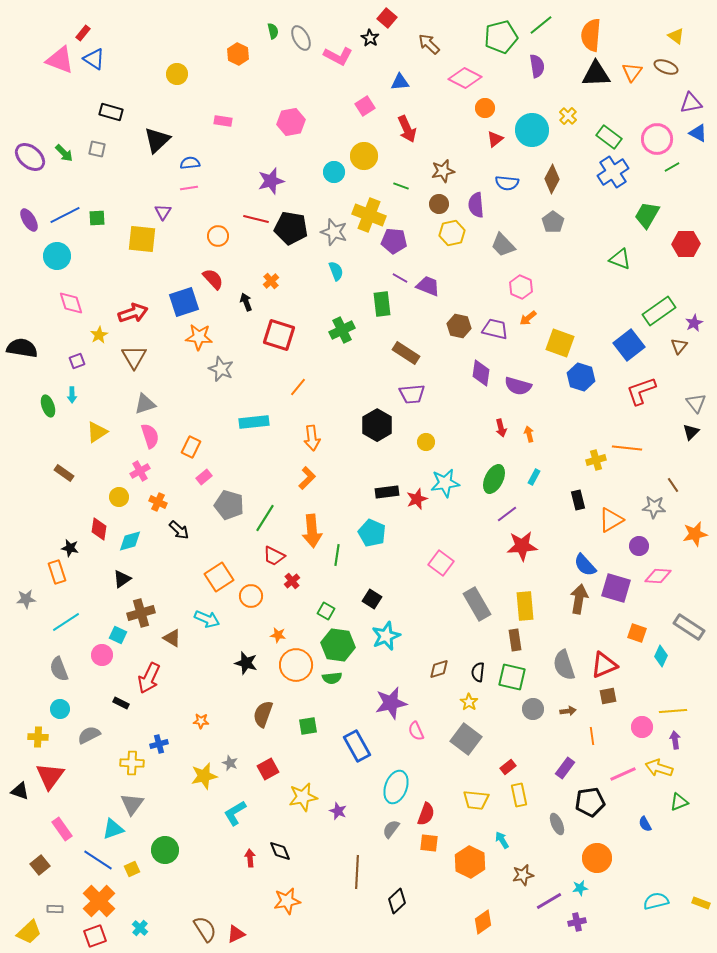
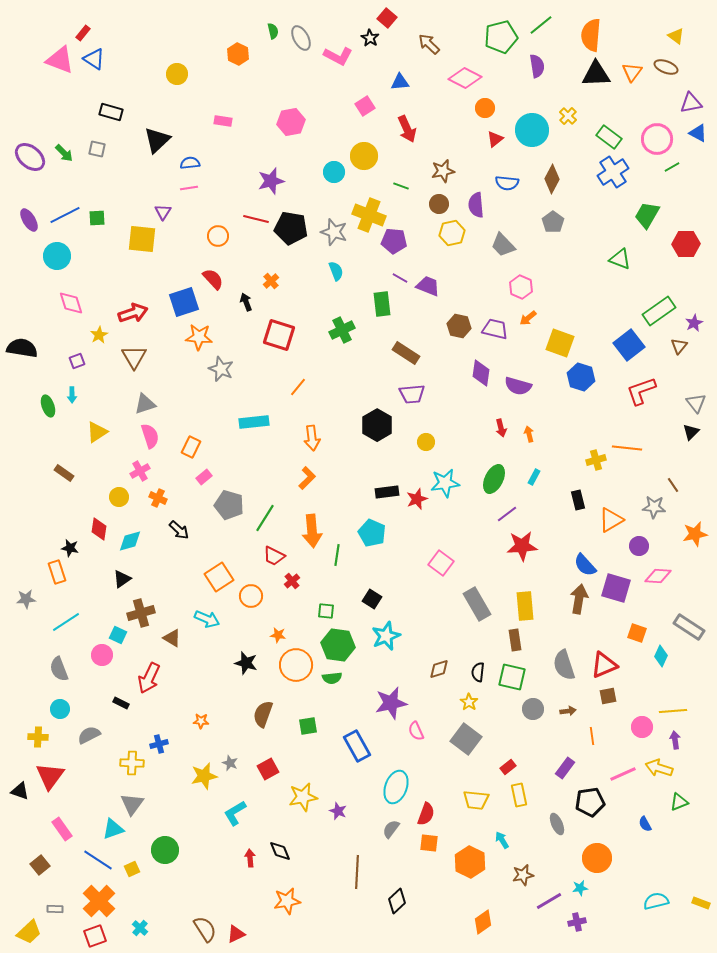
orange cross at (158, 502): moved 4 px up
green square at (326, 611): rotated 24 degrees counterclockwise
